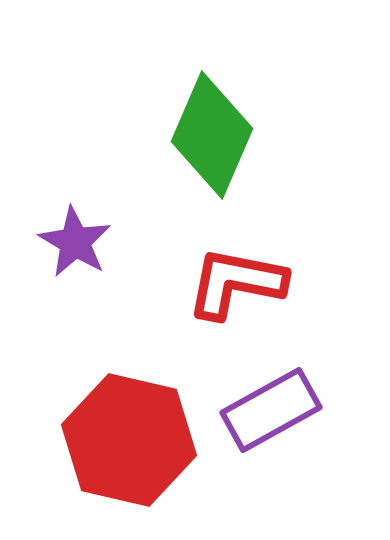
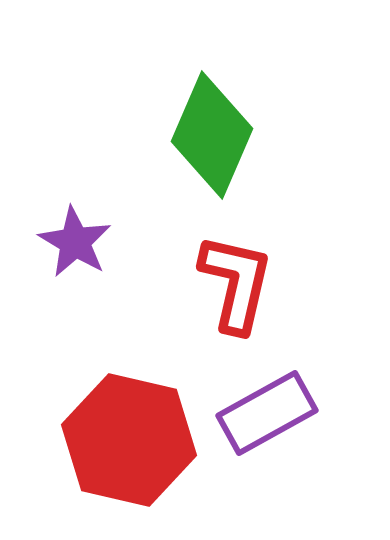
red L-shape: rotated 92 degrees clockwise
purple rectangle: moved 4 px left, 3 px down
